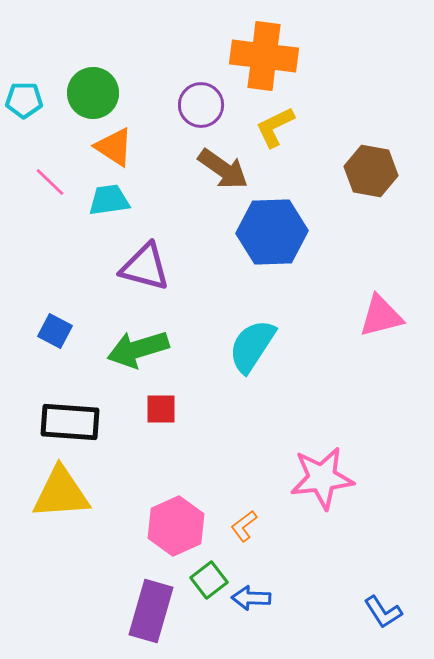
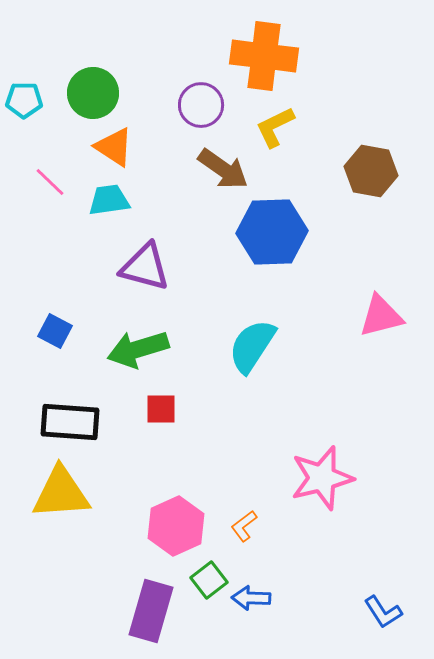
pink star: rotated 8 degrees counterclockwise
